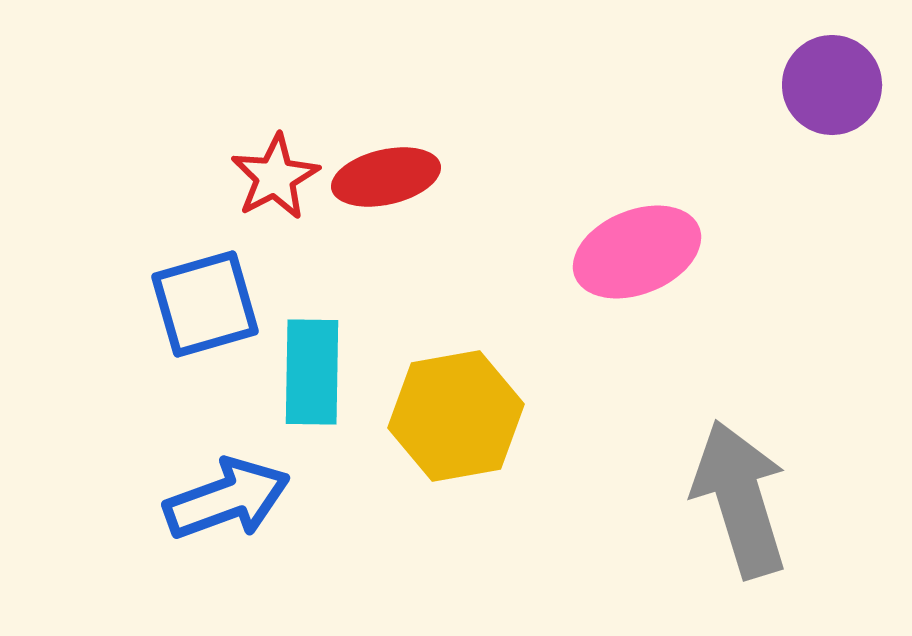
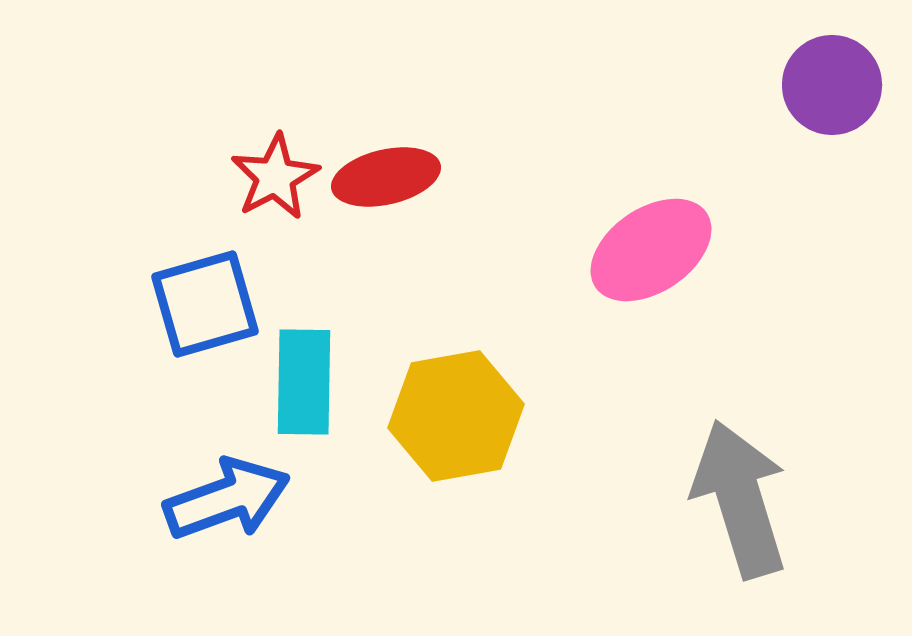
pink ellipse: moved 14 px right, 2 px up; rotated 12 degrees counterclockwise
cyan rectangle: moved 8 px left, 10 px down
